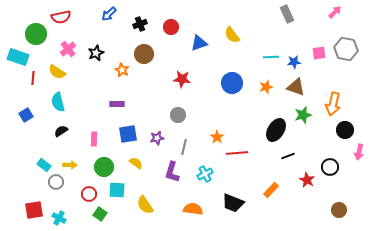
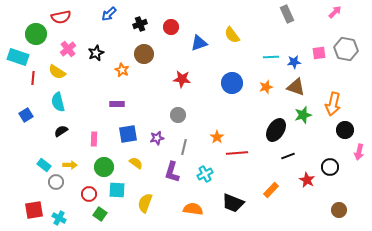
yellow semicircle at (145, 205): moved 2 px up; rotated 54 degrees clockwise
